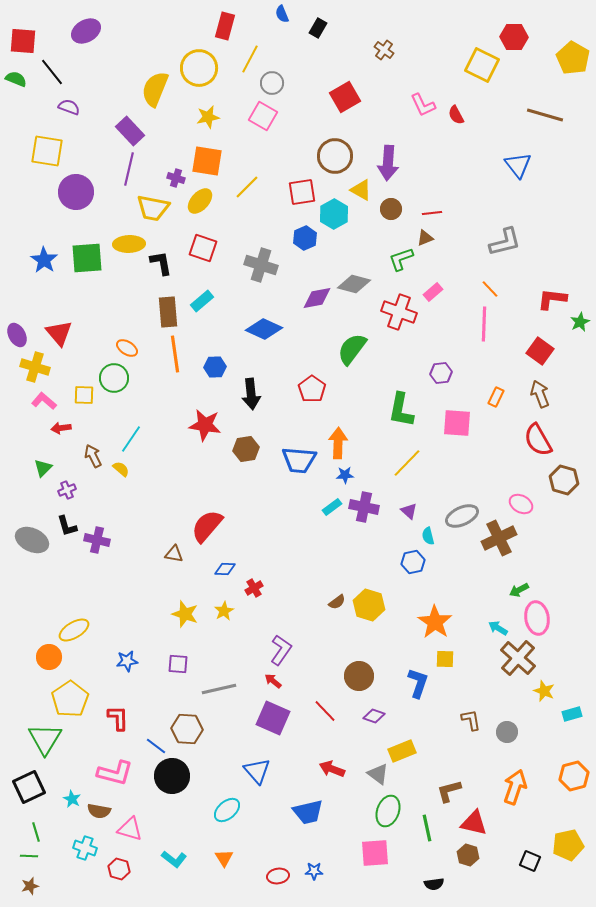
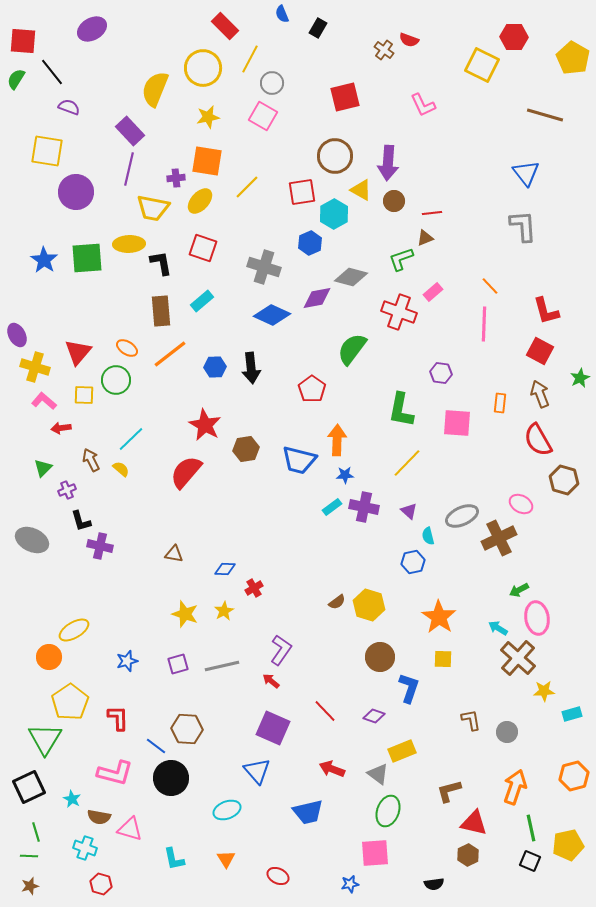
red rectangle at (225, 26): rotated 60 degrees counterclockwise
purple ellipse at (86, 31): moved 6 px right, 2 px up
yellow circle at (199, 68): moved 4 px right
green semicircle at (16, 79): rotated 80 degrees counterclockwise
red square at (345, 97): rotated 16 degrees clockwise
red semicircle at (456, 115): moved 47 px left, 75 px up; rotated 42 degrees counterclockwise
blue triangle at (518, 165): moved 8 px right, 8 px down
purple cross at (176, 178): rotated 24 degrees counterclockwise
brown circle at (391, 209): moved 3 px right, 8 px up
blue hexagon at (305, 238): moved 5 px right, 5 px down
gray L-shape at (505, 242): moved 18 px right, 16 px up; rotated 80 degrees counterclockwise
gray cross at (261, 265): moved 3 px right, 2 px down
gray diamond at (354, 284): moved 3 px left, 7 px up
orange line at (490, 289): moved 3 px up
red L-shape at (552, 299): moved 6 px left, 12 px down; rotated 112 degrees counterclockwise
brown rectangle at (168, 312): moved 7 px left, 1 px up
green star at (580, 322): moved 56 px down
blue diamond at (264, 329): moved 8 px right, 14 px up
red triangle at (59, 333): moved 19 px right, 19 px down; rotated 20 degrees clockwise
red square at (540, 351): rotated 8 degrees counterclockwise
orange line at (175, 354): moved 5 px left; rotated 60 degrees clockwise
purple hexagon at (441, 373): rotated 15 degrees clockwise
green circle at (114, 378): moved 2 px right, 2 px down
black arrow at (251, 394): moved 26 px up
orange rectangle at (496, 397): moved 4 px right, 6 px down; rotated 18 degrees counterclockwise
red star at (205, 425): rotated 20 degrees clockwise
cyan line at (131, 439): rotated 12 degrees clockwise
orange arrow at (338, 443): moved 1 px left, 3 px up
brown arrow at (93, 456): moved 2 px left, 4 px down
blue trapezoid at (299, 460): rotated 9 degrees clockwise
black L-shape at (67, 526): moved 14 px right, 5 px up
red semicircle at (207, 526): moved 21 px left, 54 px up
purple cross at (97, 540): moved 3 px right, 6 px down
orange star at (435, 622): moved 4 px right, 5 px up
yellow square at (445, 659): moved 2 px left
blue star at (127, 661): rotated 10 degrees counterclockwise
purple square at (178, 664): rotated 20 degrees counterclockwise
brown circle at (359, 676): moved 21 px right, 19 px up
red arrow at (273, 681): moved 2 px left
blue L-shape at (418, 683): moved 9 px left, 5 px down
gray line at (219, 689): moved 3 px right, 23 px up
yellow star at (544, 691): rotated 25 degrees counterclockwise
yellow pentagon at (70, 699): moved 3 px down
purple square at (273, 718): moved 10 px down
black circle at (172, 776): moved 1 px left, 2 px down
cyan ellipse at (227, 810): rotated 20 degrees clockwise
brown semicircle at (99, 811): moved 6 px down
green line at (427, 828): moved 104 px right
brown hexagon at (468, 855): rotated 15 degrees clockwise
orange triangle at (224, 858): moved 2 px right, 1 px down
cyan L-shape at (174, 859): rotated 40 degrees clockwise
red hexagon at (119, 869): moved 18 px left, 15 px down
blue star at (314, 871): moved 36 px right, 13 px down; rotated 12 degrees counterclockwise
red ellipse at (278, 876): rotated 35 degrees clockwise
